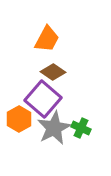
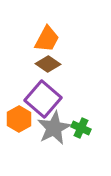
brown diamond: moved 5 px left, 8 px up
